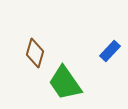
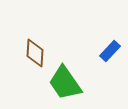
brown diamond: rotated 12 degrees counterclockwise
